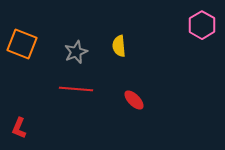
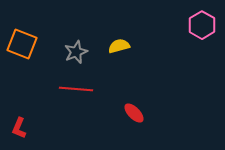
yellow semicircle: rotated 80 degrees clockwise
red ellipse: moved 13 px down
